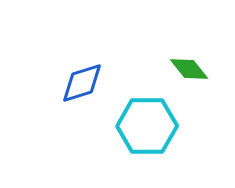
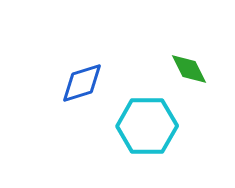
green diamond: rotated 12 degrees clockwise
